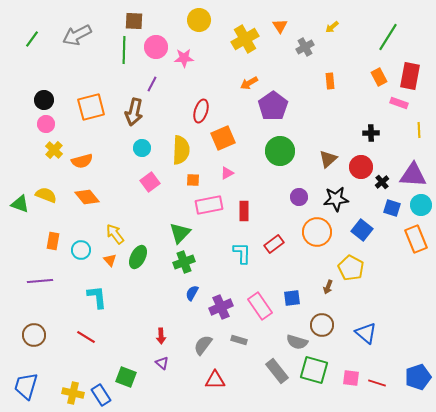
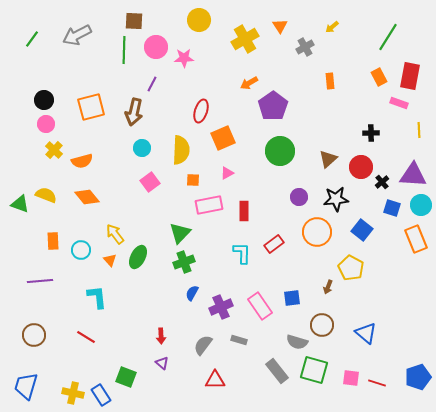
orange rectangle at (53, 241): rotated 12 degrees counterclockwise
